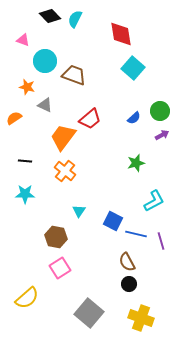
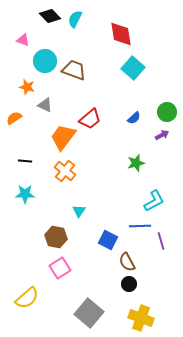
brown trapezoid: moved 5 px up
green circle: moved 7 px right, 1 px down
blue square: moved 5 px left, 19 px down
blue line: moved 4 px right, 8 px up; rotated 15 degrees counterclockwise
